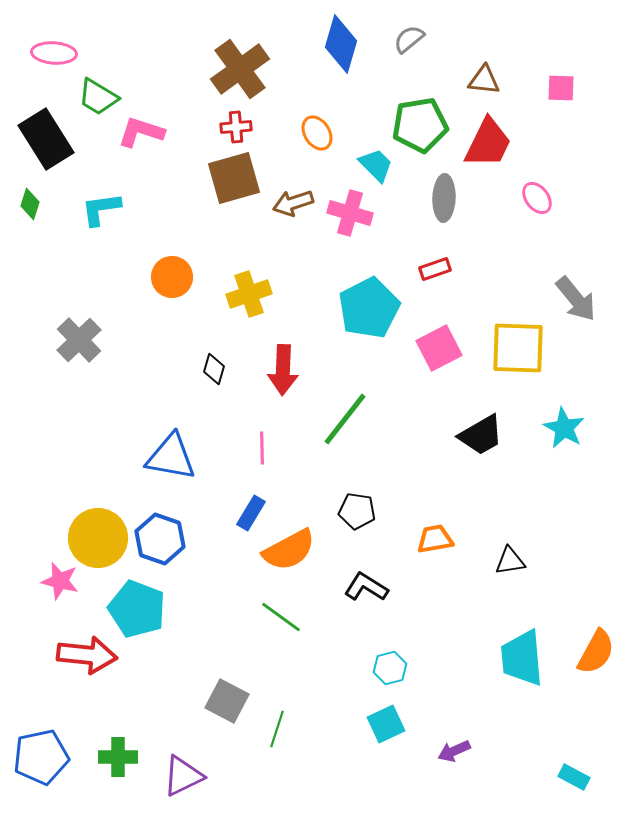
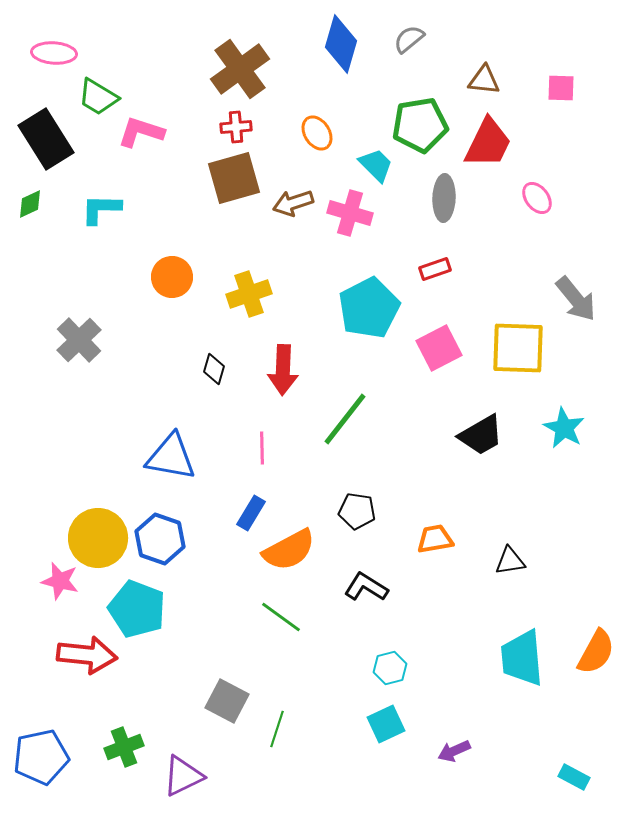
green diamond at (30, 204): rotated 48 degrees clockwise
cyan L-shape at (101, 209): rotated 9 degrees clockwise
green cross at (118, 757): moved 6 px right, 10 px up; rotated 21 degrees counterclockwise
